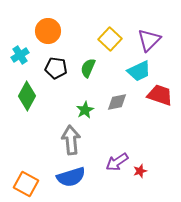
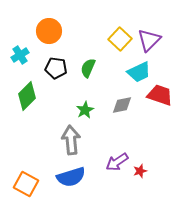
orange circle: moved 1 px right
yellow square: moved 10 px right
cyan trapezoid: moved 1 px down
green diamond: rotated 16 degrees clockwise
gray diamond: moved 5 px right, 3 px down
